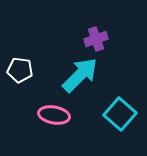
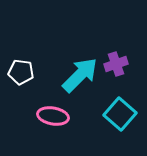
purple cross: moved 20 px right, 25 px down
white pentagon: moved 1 px right, 2 px down
pink ellipse: moved 1 px left, 1 px down
